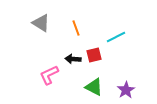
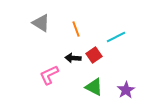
orange line: moved 1 px down
red square: rotated 21 degrees counterclockwise
black arrow: moved 1 px up
